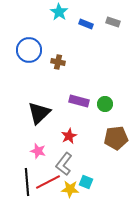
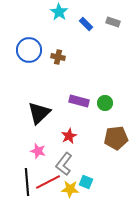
blue rectangle: rotated 24 degrees clockwise
brown cross: moved 5 px up
green circle: moved 1 px up
